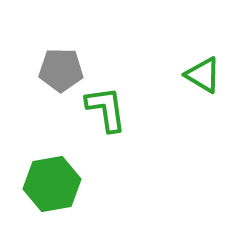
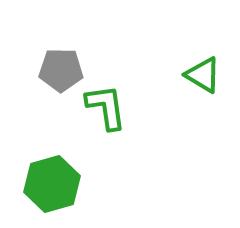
green L-shape: moved 2 px up
green hexagon: rotated 6 degrees counterclockwise
